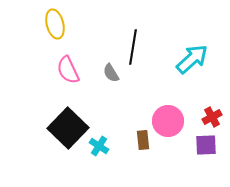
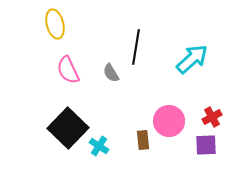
black line: moved 3 px right
pink circle: moved 1 px right
